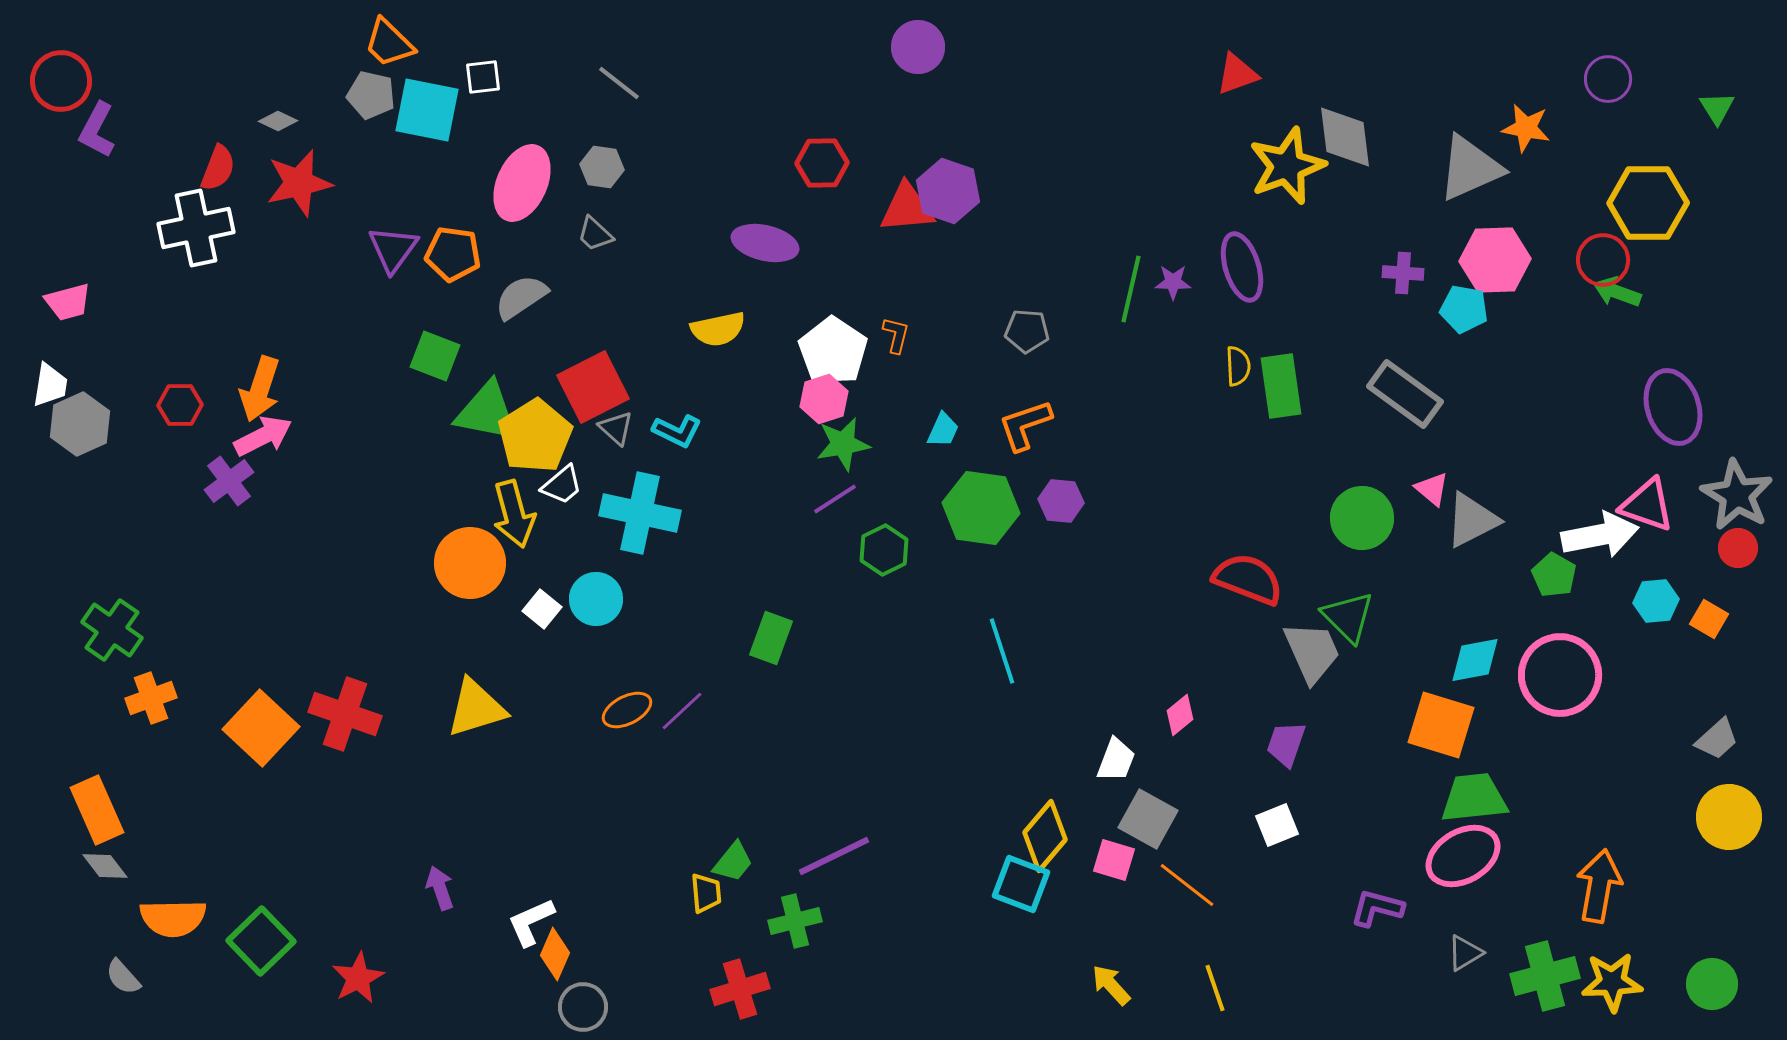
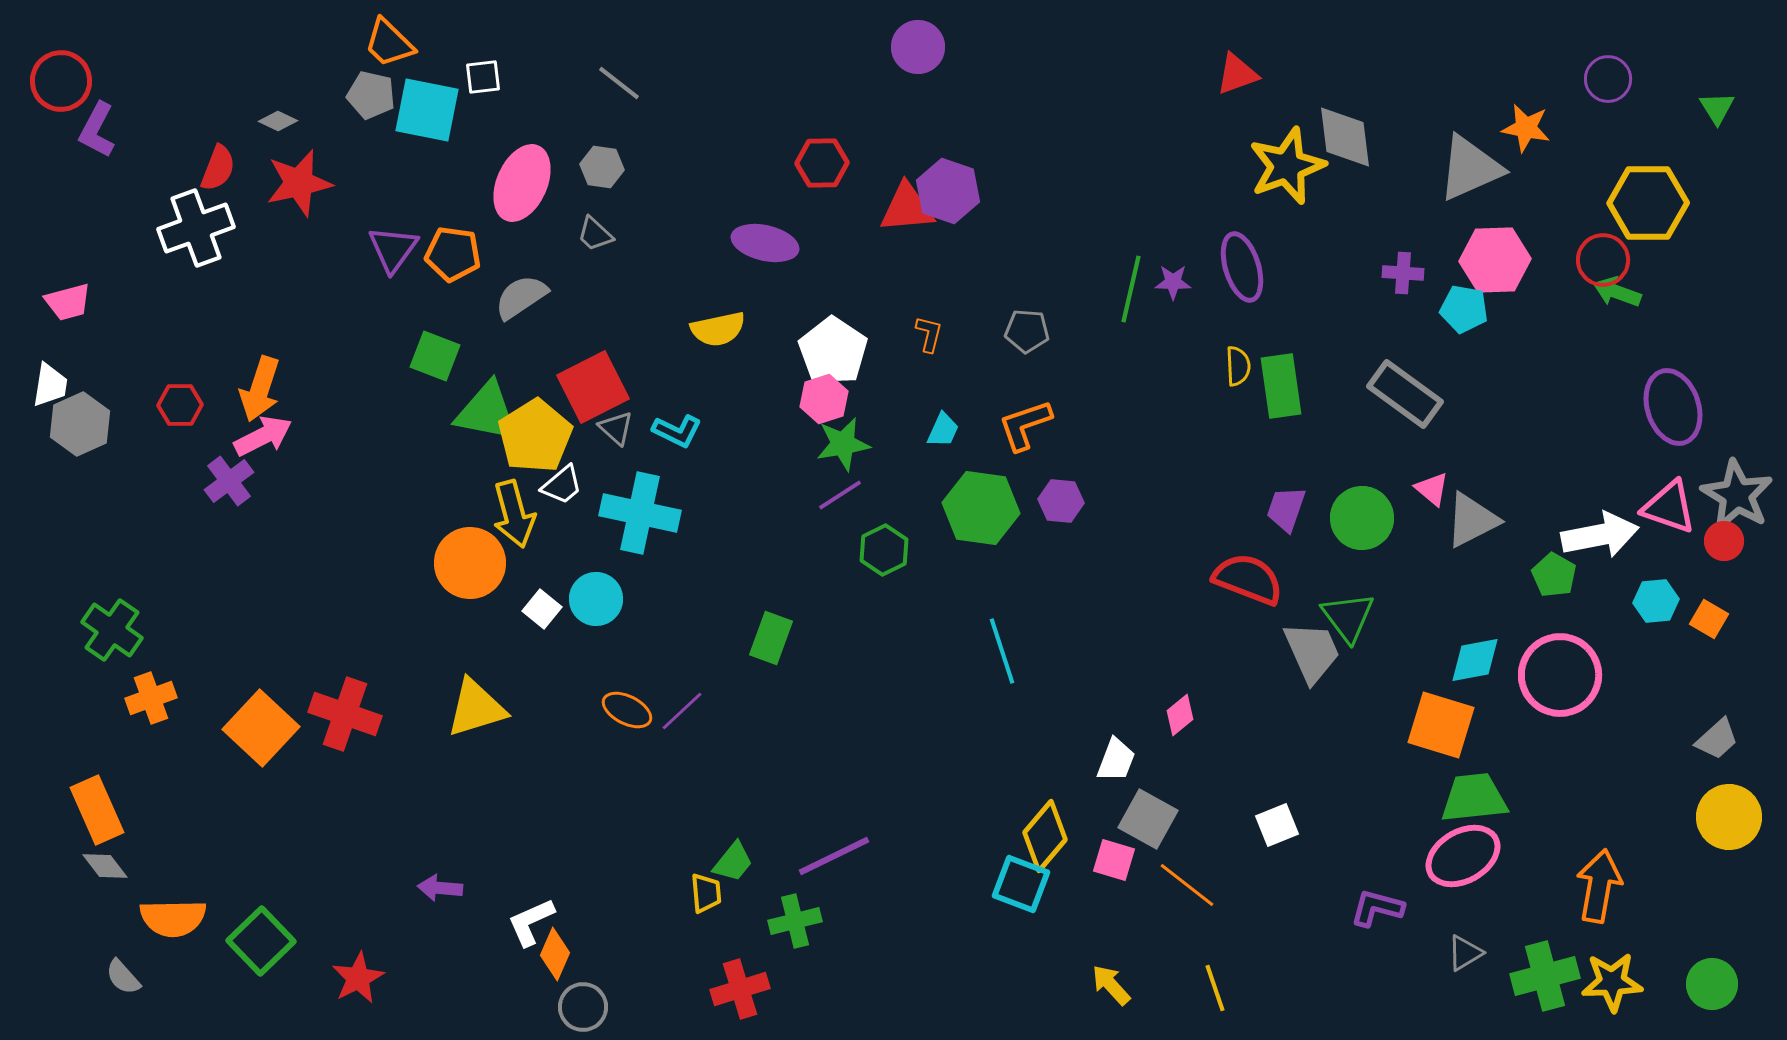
white cross at (196, 228): rotated 8 degrees counterclockwise
orange L-shape at (896, 335): moved 33 px right, 1 px up
purple line at (835, 499): moved 5 px right, 4 px up
pink triangle at (1647, 505): moved 22 px right, 2 px down
red circle at (1738, 548): moved 14 px left, 7 px up
green triangle at (1348, 617): rotated 8 degrees clockwise
orange ellipse at (627, 710): rotated 54 degrees clockwise
purple trapezoid at (1286, 744): moved 235 px up
purple arrow at (440, 888): rotated 66 degrees counterclockwise
